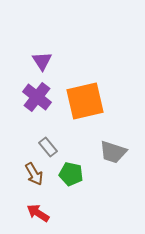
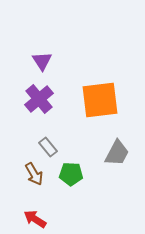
purple cross: moved 2 px right, 2 px down; rotated 12 degrees clockwise
orange square: moved 15 px right, 1 px up; rotated 6 degrees clockwise
gray trapezoid: moved 4 px right, 1 px down; rotated 80 degrees counterclockwise
green pentagon: rotated 10 degrees counterclockwise
red arrow: moved 3 px left, 6 px down
